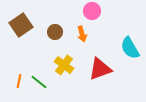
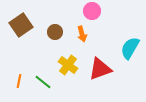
cyan semicircle: rotated 60 degrees clockwise
yellow cross: moved 4 px right
green line: moved 4 px right
